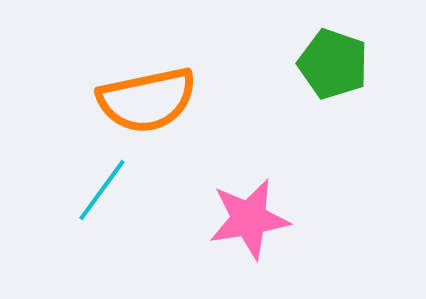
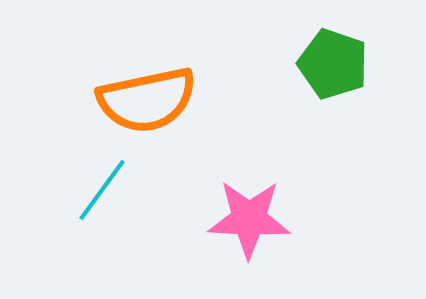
pink star: rotated 12 degrees clockwise
